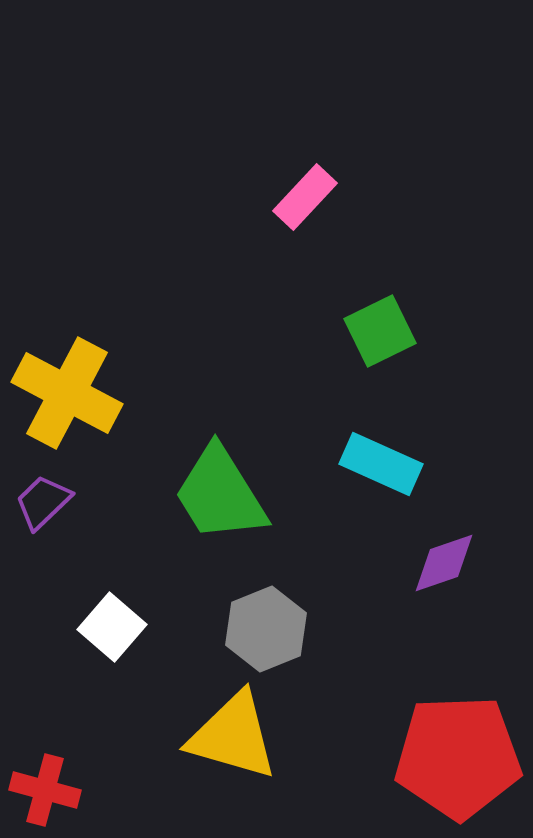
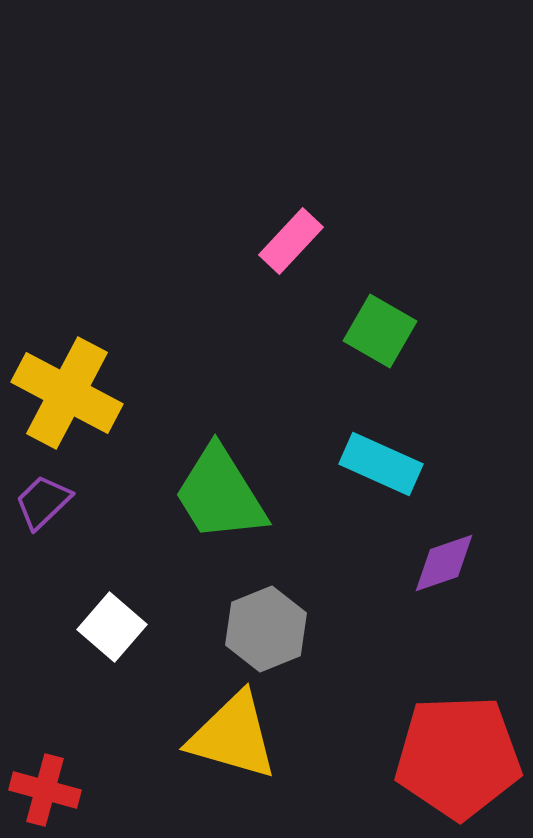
pink rectangle: moved 14 px left, 44 px down
green square: rotated 34 degrees counterclockwise
